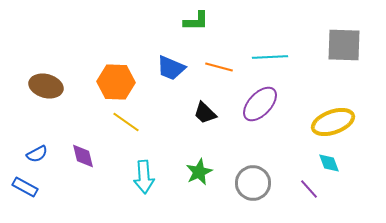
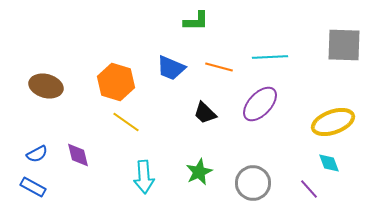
orange hexagon: rotated 15 degrees clockwise
purple diamond: moved 5 px left, 1 px up
blue rectangle: moved 8 px right
